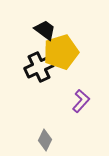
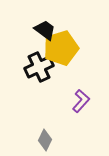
yellow pentagon: moved 4 px up
